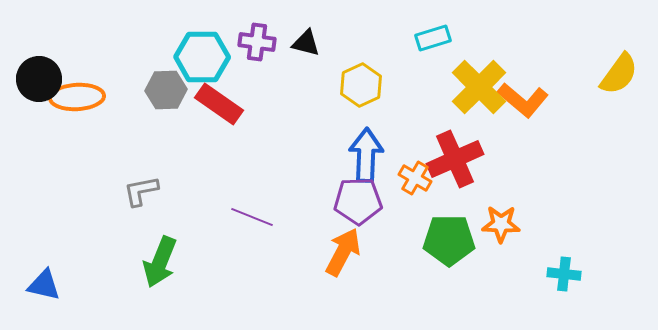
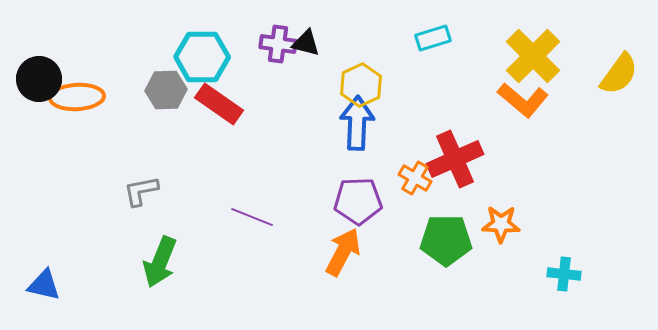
purple cross: moved 21 px right, 2 px down
yellow cross: moved 54 px right, 31 px up
blue arrow: moved 9 px left, 32 px up
green pentagon: moved 3 px left
